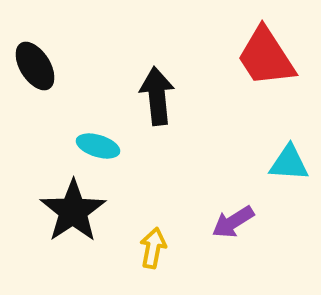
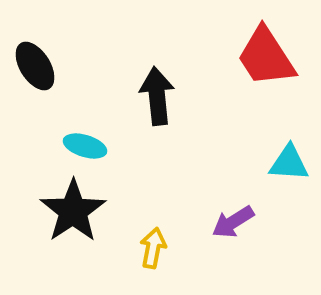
cyan ellipse: moved 13 px left
